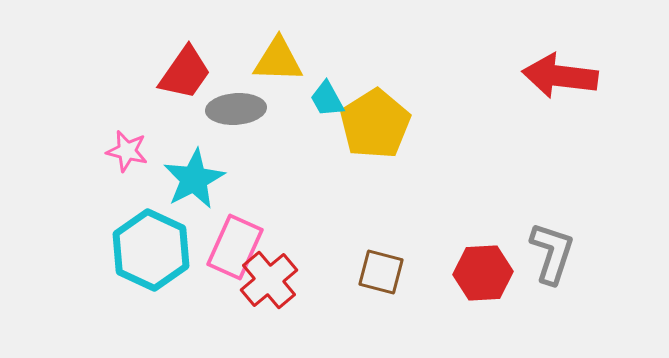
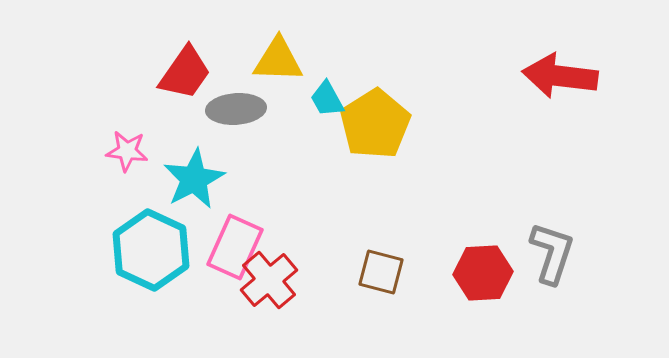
pink star: rotated 6 degrees counterclockwise
